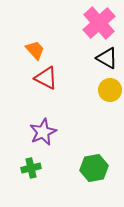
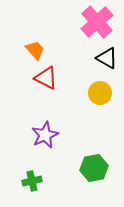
pink cross: moved 2 px left, 1 px up
yellow circle: moved 10 px left, 3 px down
purple star: moved 2 px right, 3 px down
green cross: moved 1 px right, 13 px down
